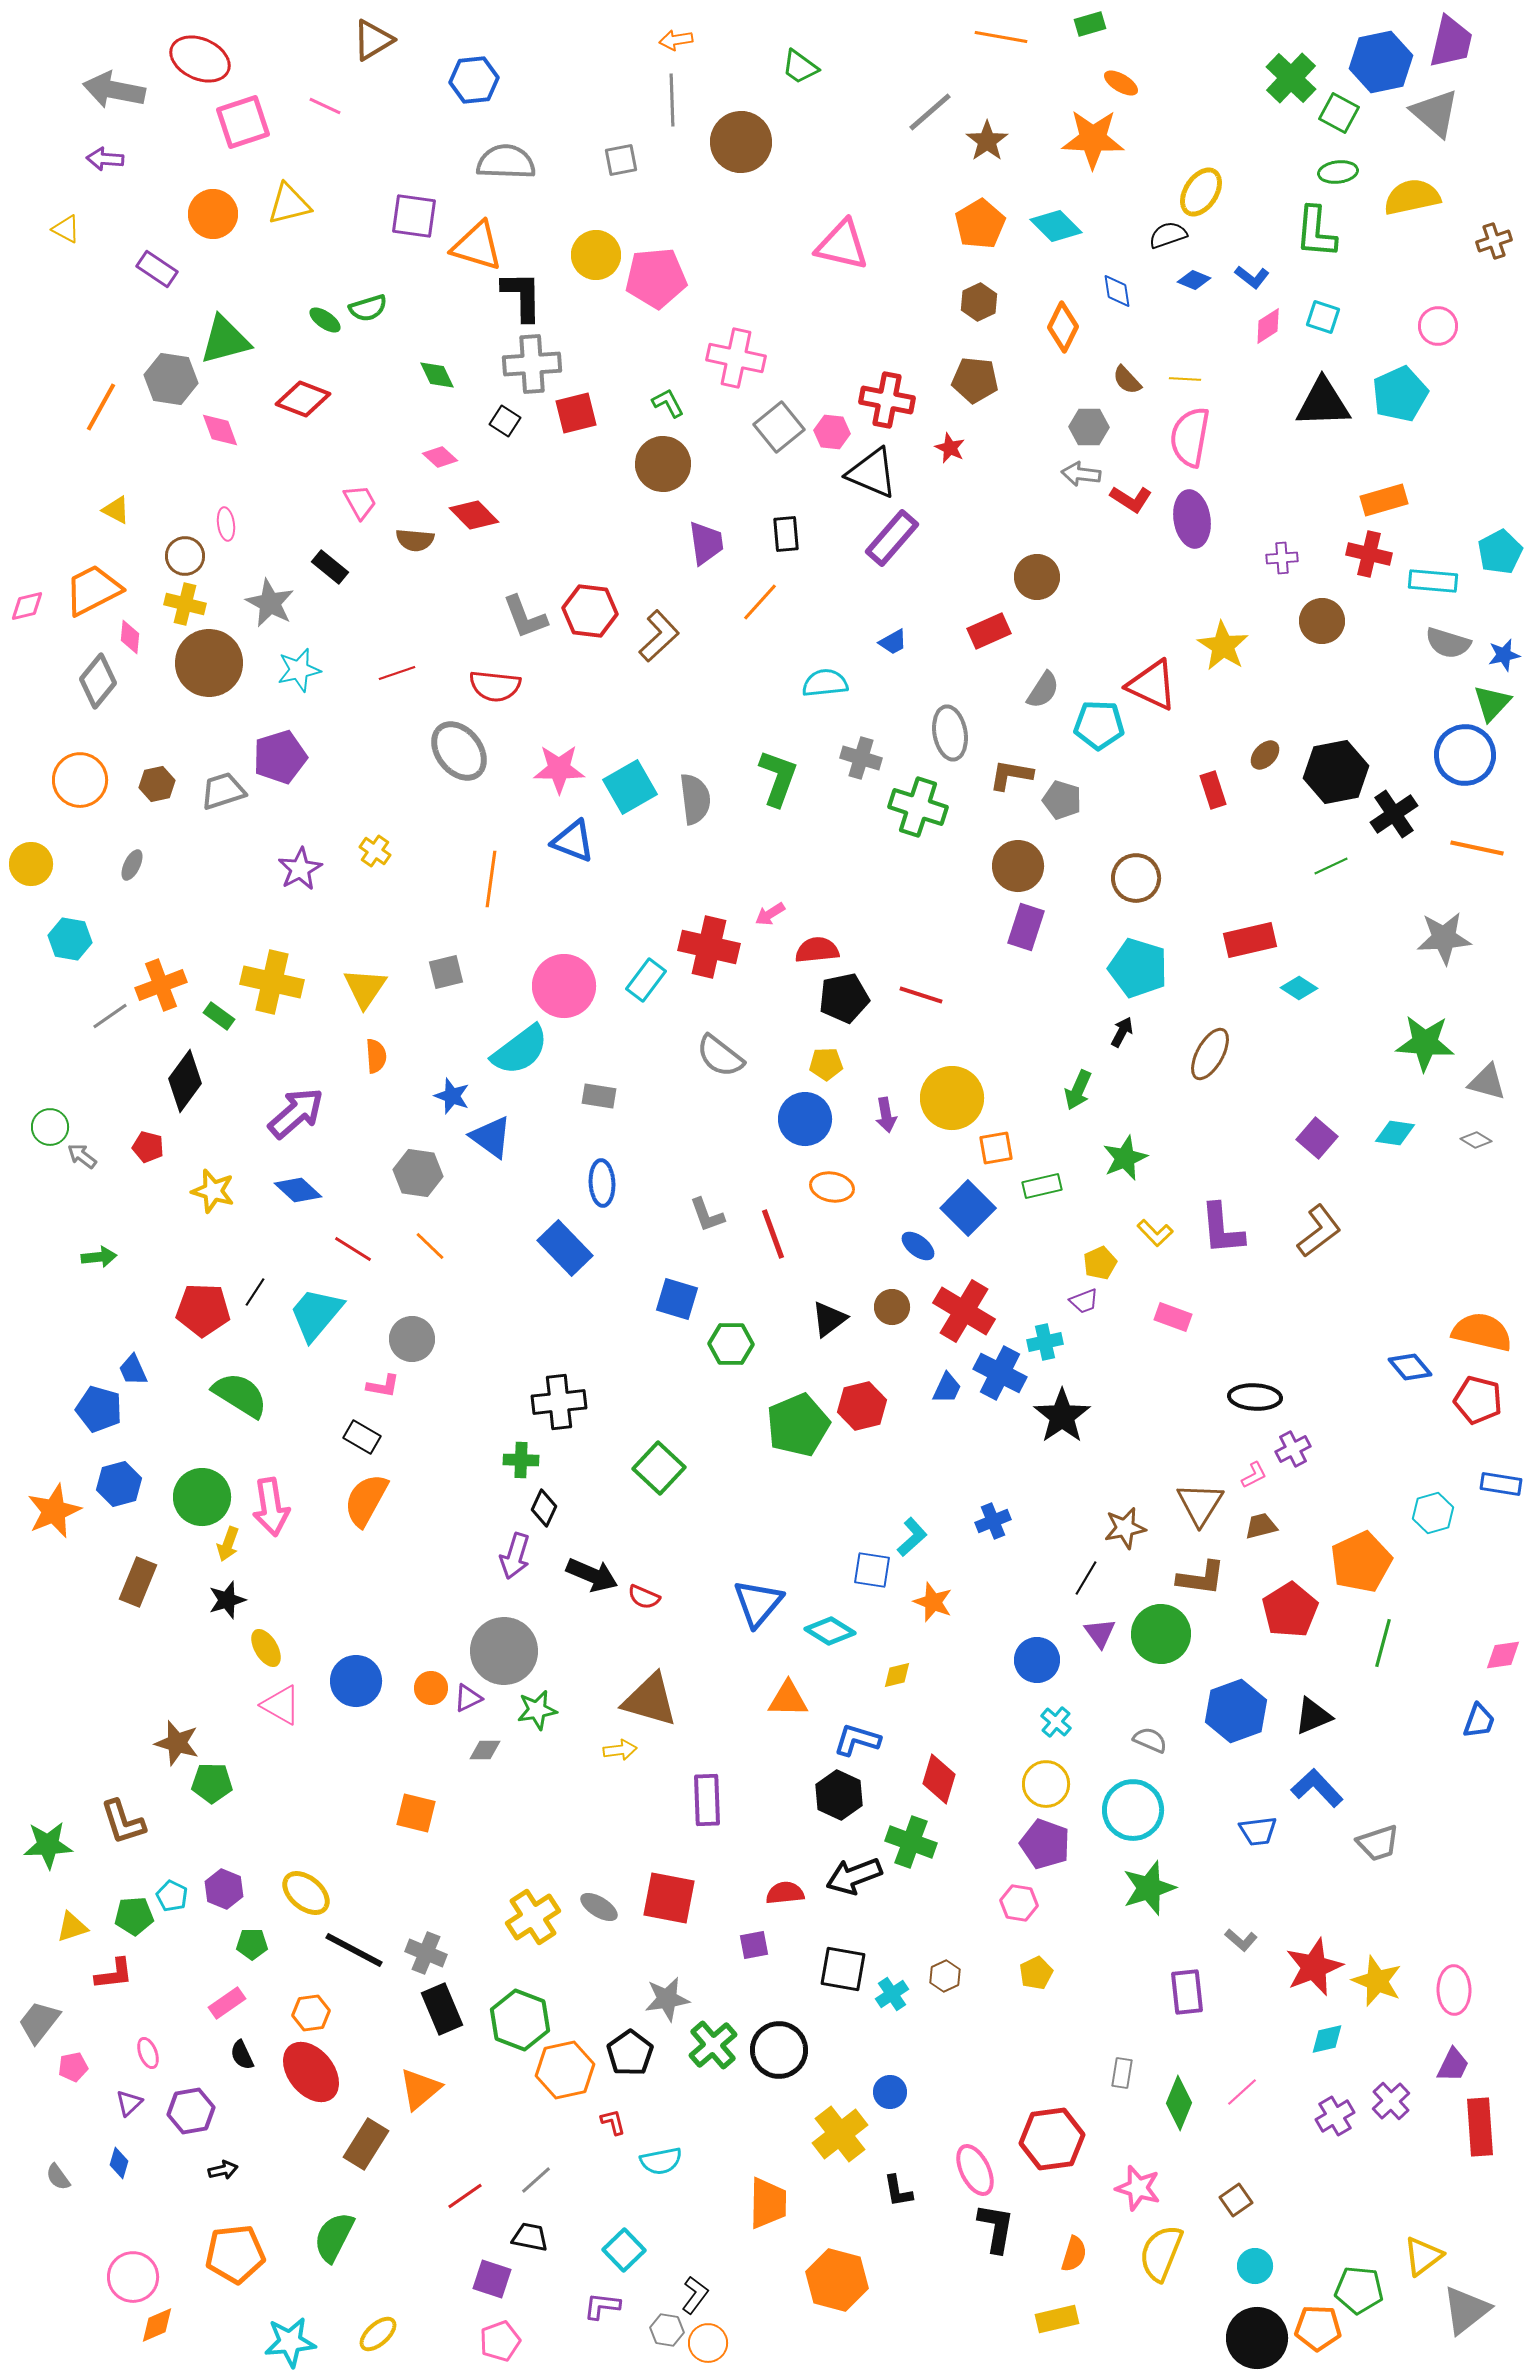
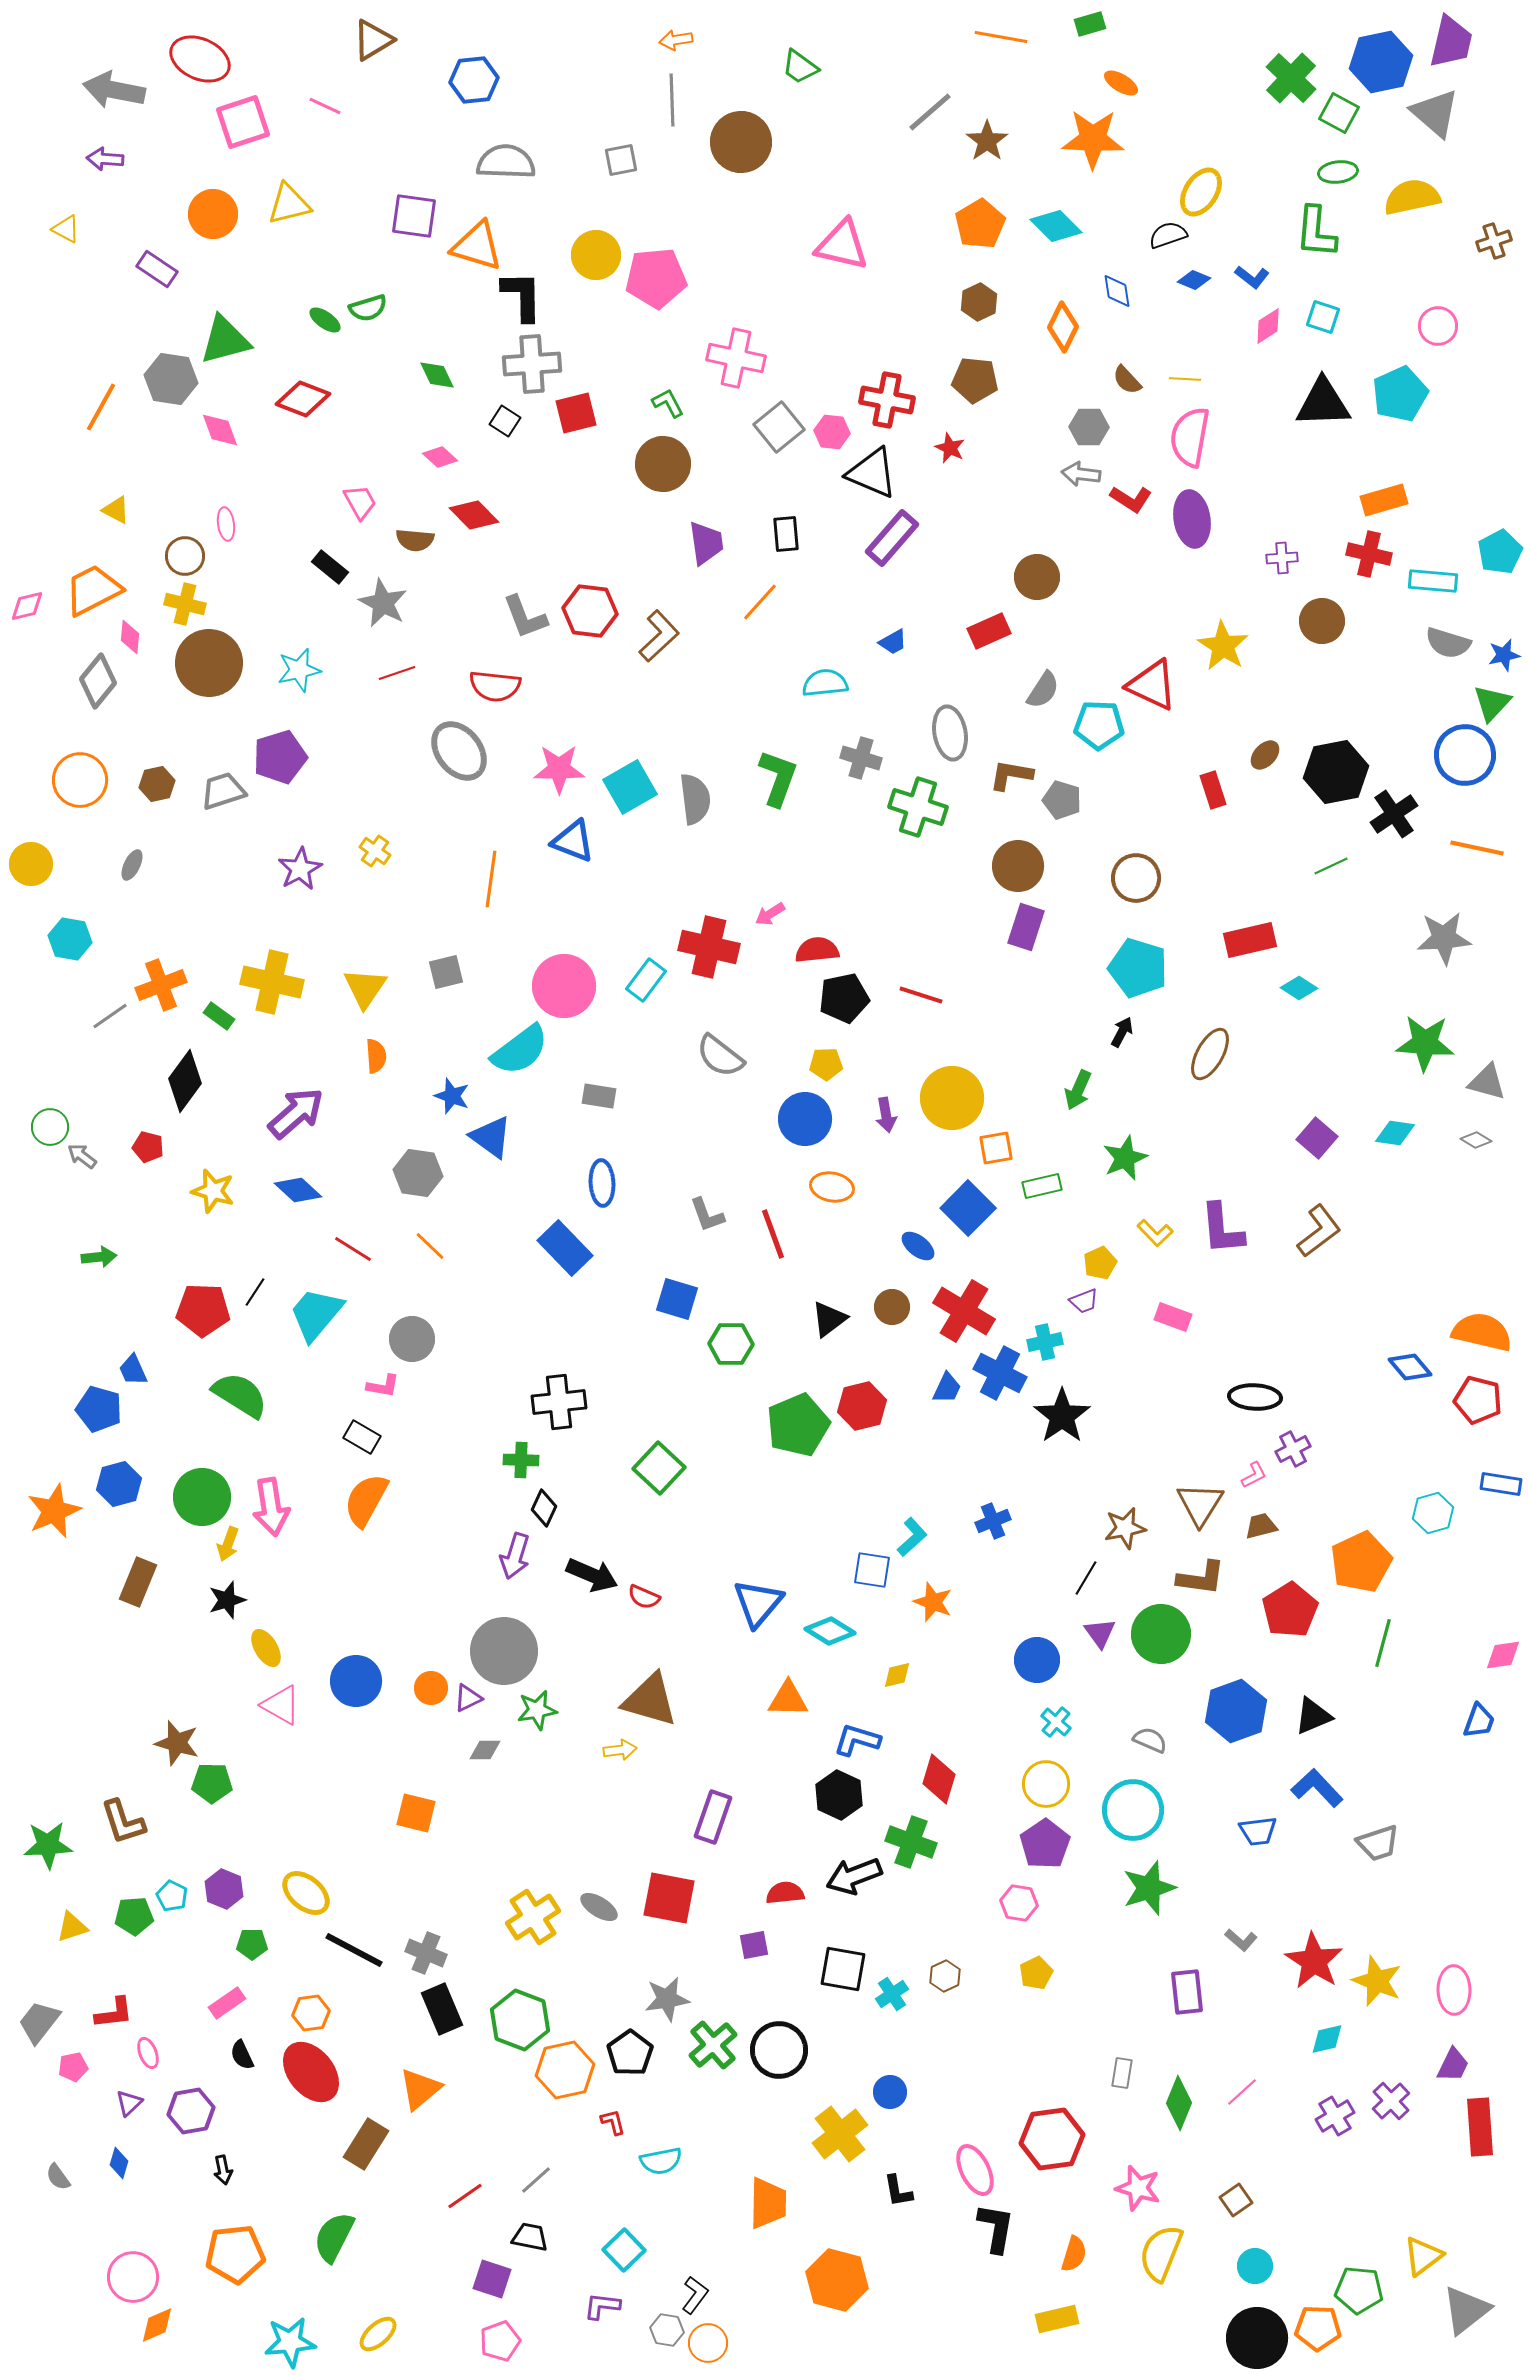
gray star at (270, 603): moved 113 px right
purple rectangle at (707, 1800): moved 6 px right, 17 px down; rotated 21 degrees clockwise
purple pentagon at (1045, 1844): rotated 18 degrees clockwise
red star at (1314, 1967): moved 6 px up; rotated 18 degrees counterclockwise
red L-shape at (114, 1974): moved 39 px down
black arrow at (223, 2170): rotated 92 degrees clockwise
